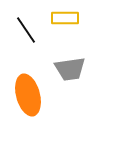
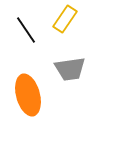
yellow rectangle: moved 1 px down; rotated 56 degrees counterclockwise
